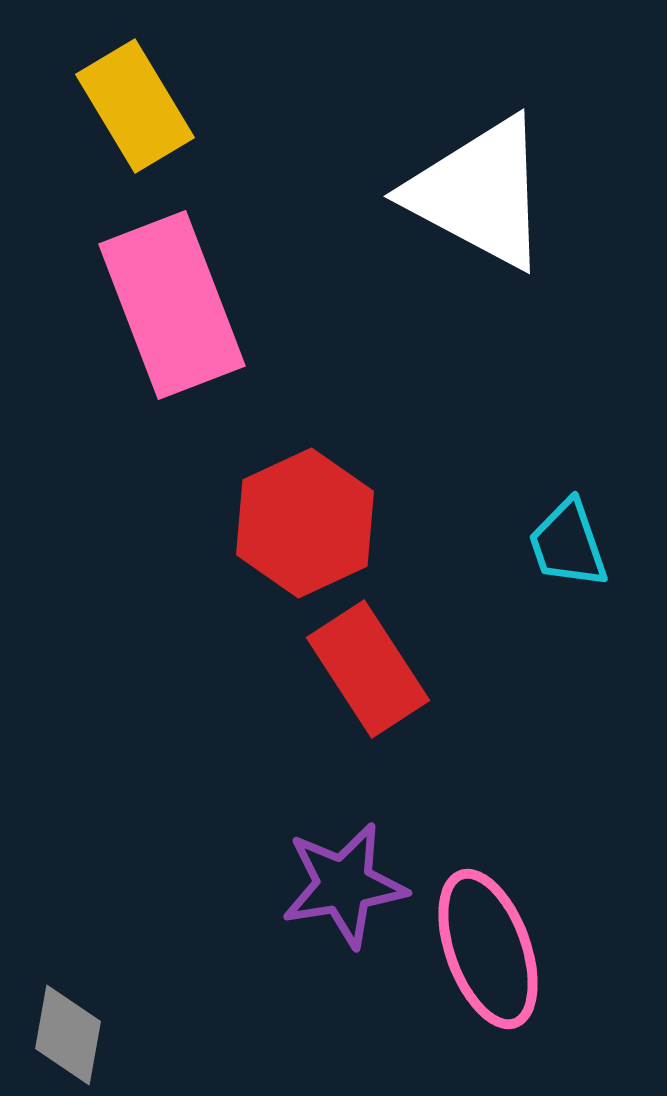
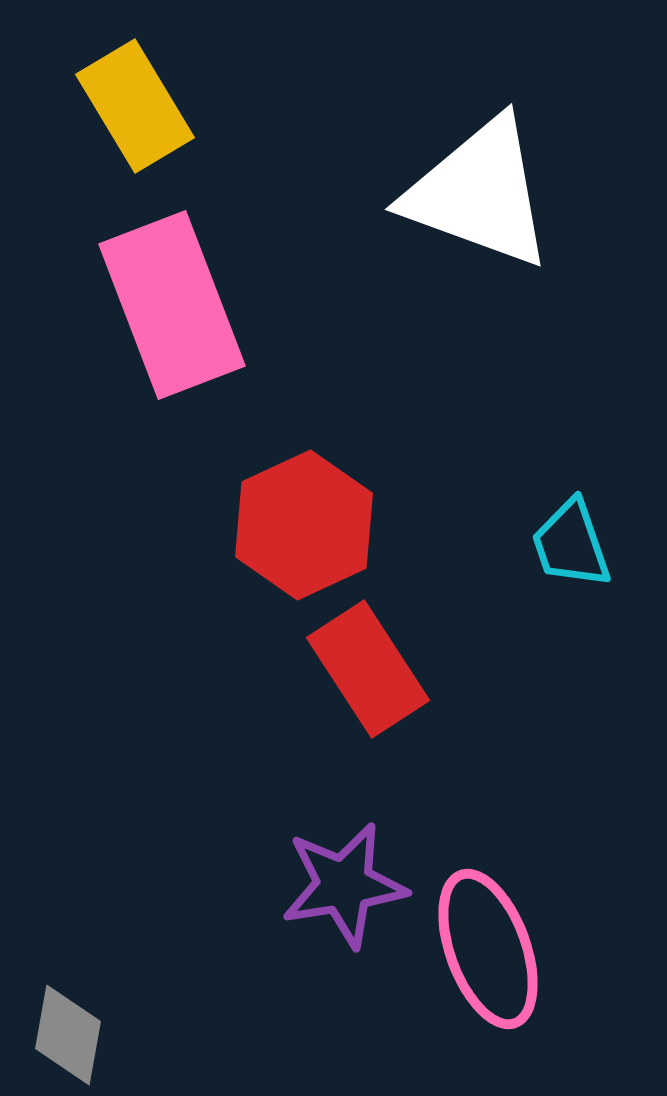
white triangle: rotated 8 degrees counterclockwise
red hexagon: moved 1 px left, 2 px down
cyan trapezoid: moved 3 px right
